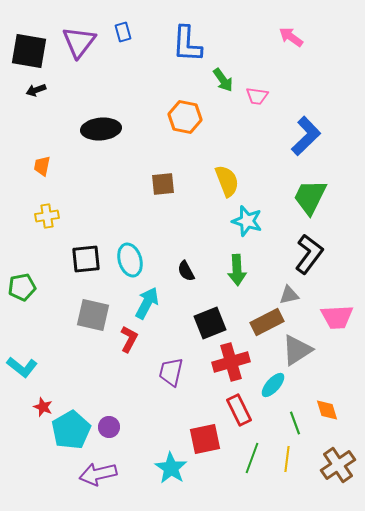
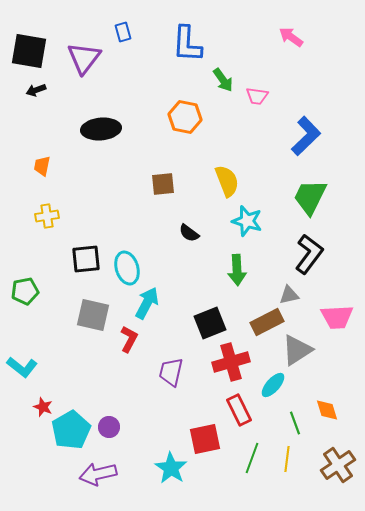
purple triangle at (79, 42): moved 5 px right, 16 px down
cyan ellipse at (130, 260): moved 3 px left, 8 px down
black semicircle at (186, 271): moved 3 px right, 38 px up; rotated 25 degrees counterclockwise
green pentagon at (22, 287): moved 3 px right, 4 px down
